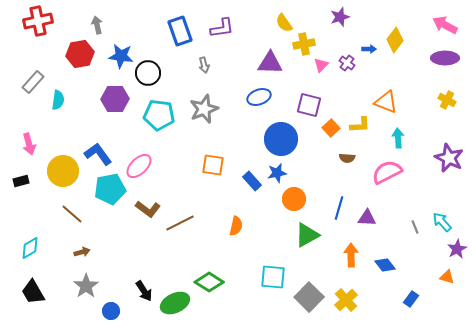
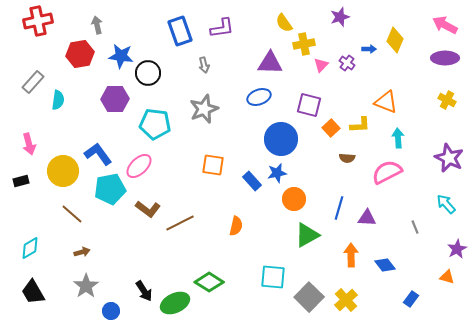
yellow diamond at (395, 40): rotated 15 degrees counterclockwise
cyan pentagon at (159, 115): moved 4 px left, 9 px down
cyan arrow at (442, 222): moved 4 px right, 18 px up
